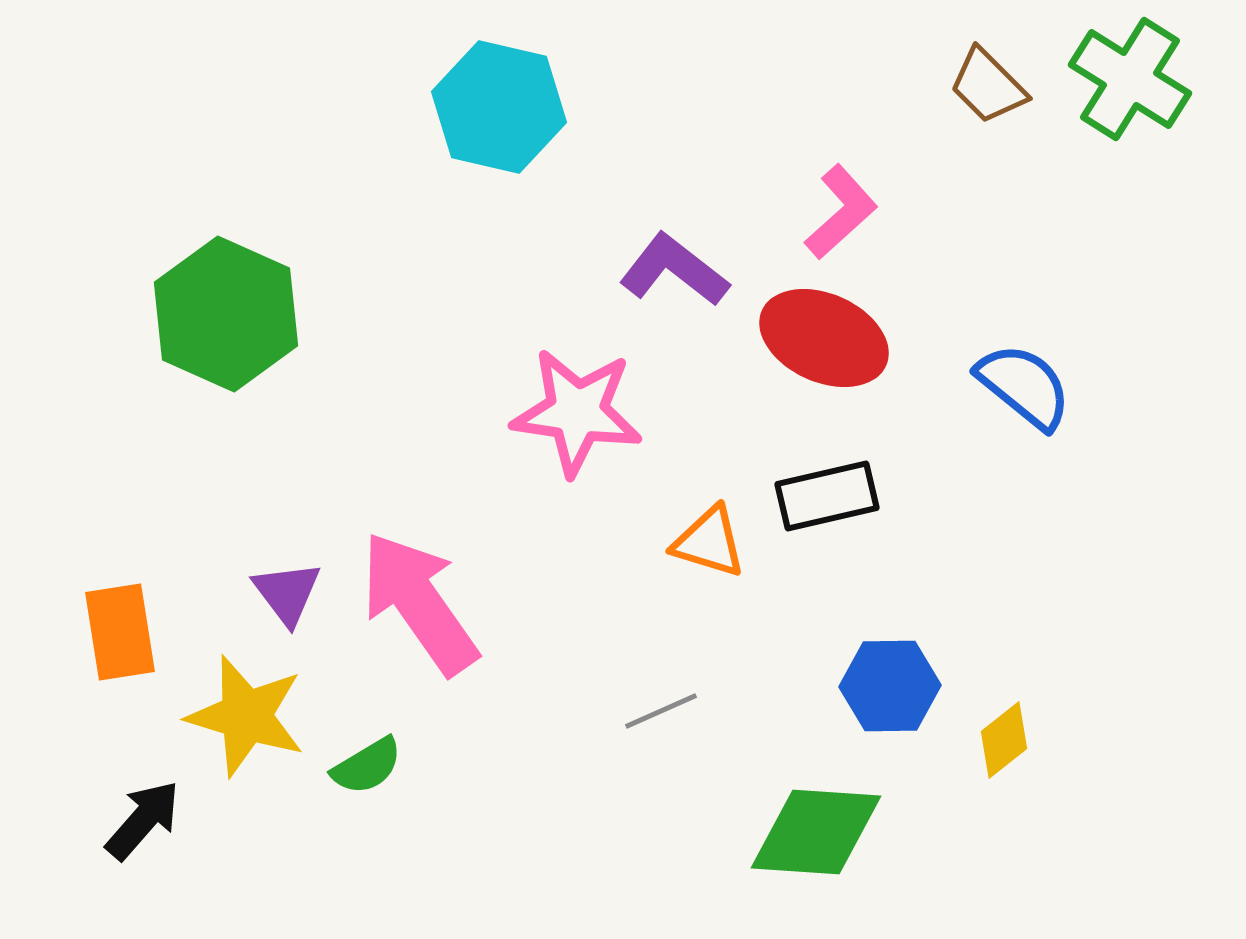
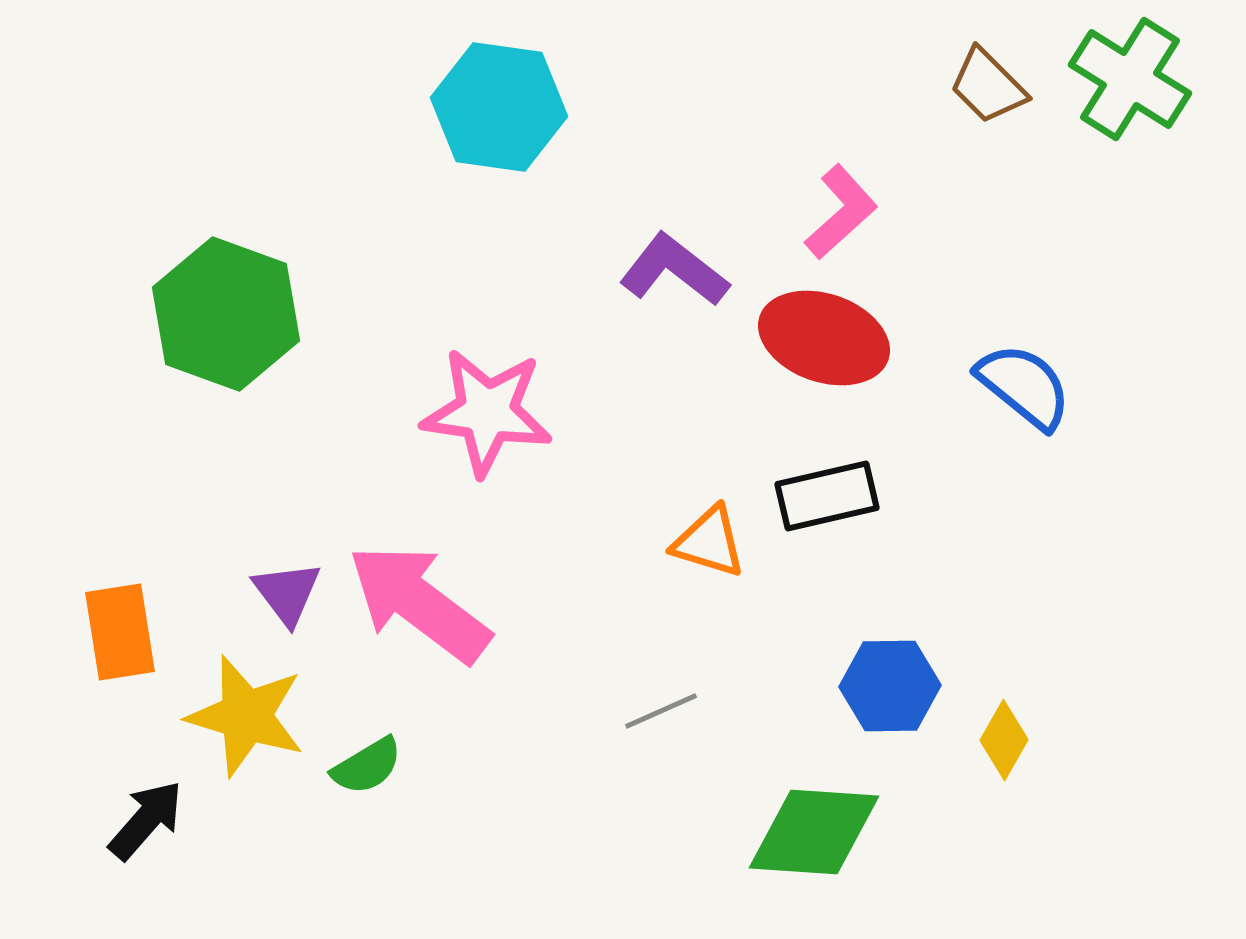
cyan hexagon: rotated 5 degrees counterclockwise
green hexagon: rotated 4 degrees counterclockwise
red ellipse: rotated 5 degrees counterclockwise
pink star: moved 90 px left
pink arrow: rotated 18 degrees counterclockwise
yellow diamond: rotated 22 degrees counterclockwise
black arrow: moved 3 px right
green diamond: moved 2 px left
